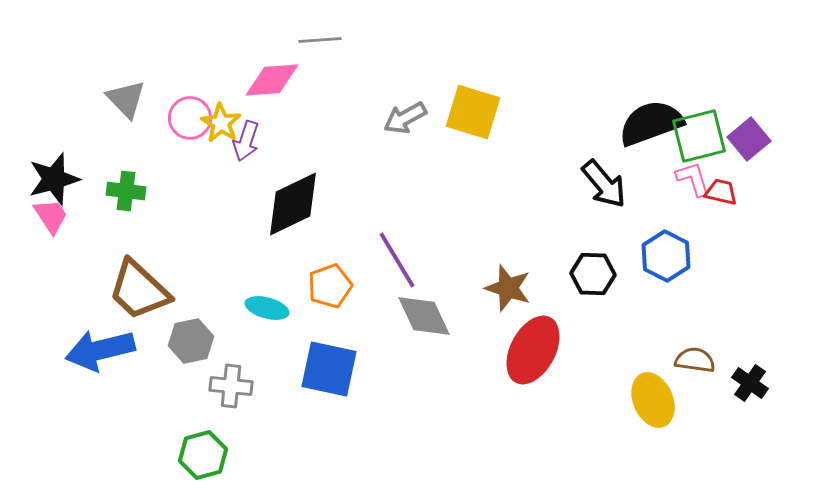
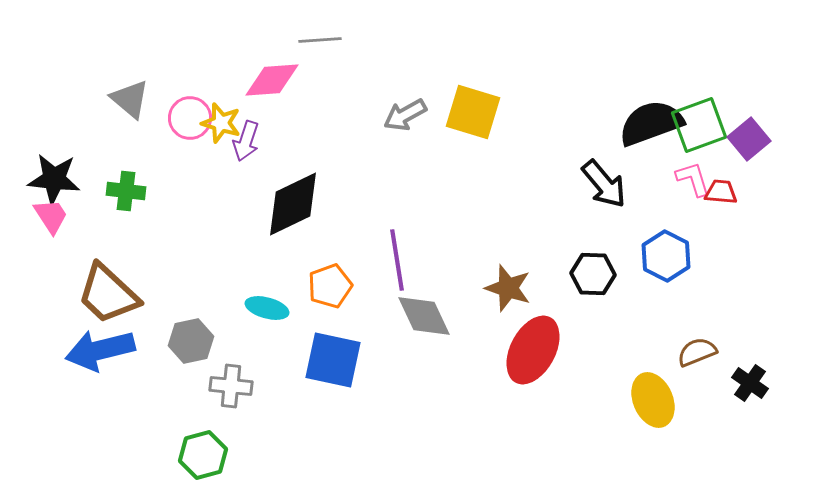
gray triangle: moved 4 px right; rotated 6 degrees counterclockwise
gray arrow: moved 3 px up
yellow star: rotated 15 degrees counterclockwise
green square: moved 11 px up; rotated 6 degrees counterclockwise
black star: rotated 22 degrees clockwise
red trapezoid: rotated 8 degrees counterclockwise
purple line: rotated 22 degrees clockwise
brown trapezoid: moved 31 px left, 4 px down
brown semicircle: moved 2 px right, 8 px up; rotated 30 degrees counterclockwise
blue square: moved 4 px right, 9 px up
